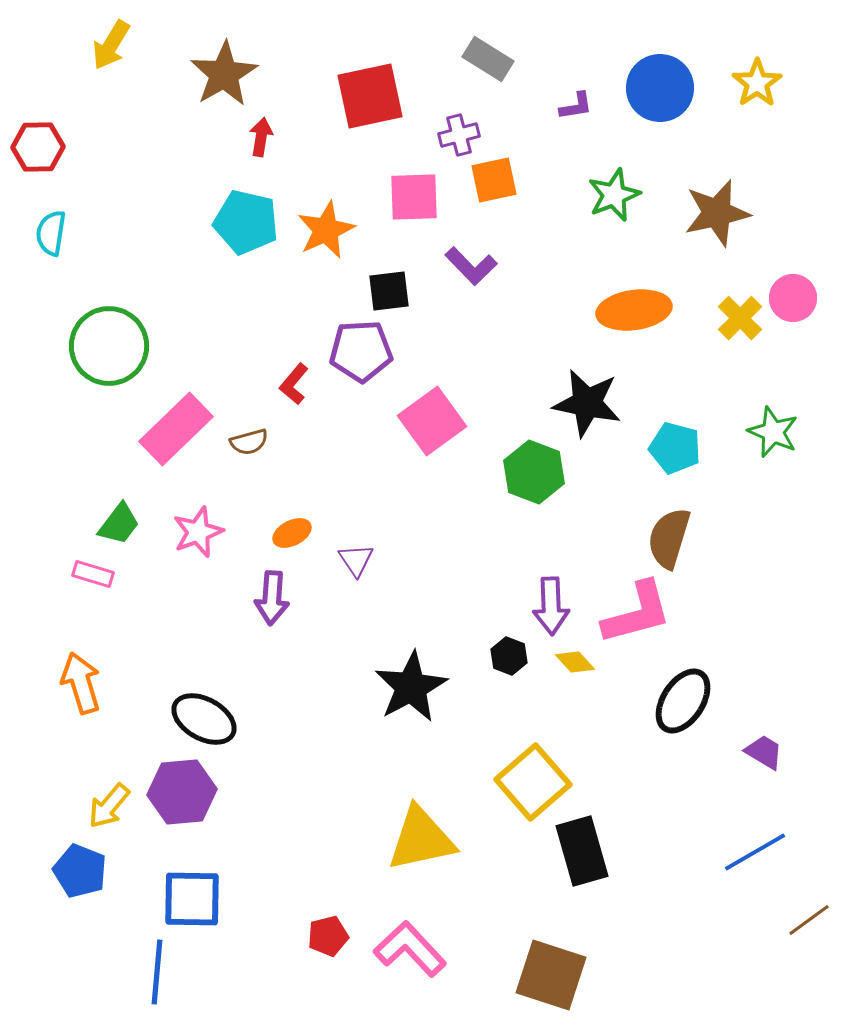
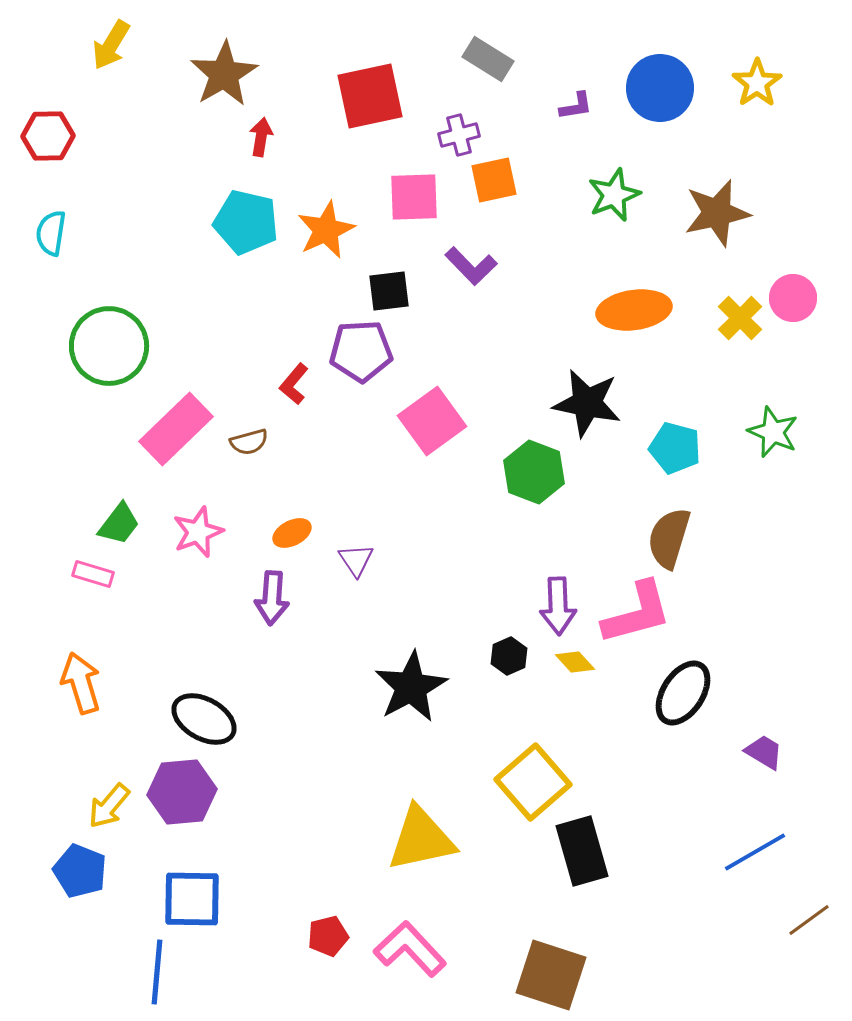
red hexagon at (38, 147): moved 10 px right, 11 px up
purple arrow at (551, 606): moved 7 px right
black hexagon at (509, 656): rotated 15 degrees clockwise
black ellipse at (683, 701): moved 8 px up
